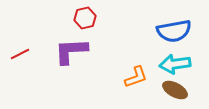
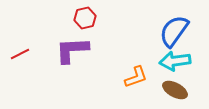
blue semicircle: rotated 136 degrees clockwise
purple L-shape: moved 1 px right, 1 px up
cyan arrow: moved 3 px up
